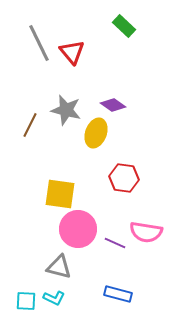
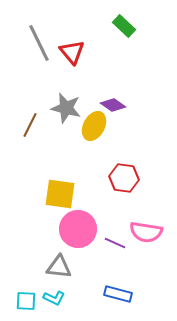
gray star: moved 2 px up
yellow ellipse: moved 2 px left, 7 px up; rotated 8 degrees clockwise
gray triangle: rotated 8 degrees counterclockwise
